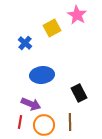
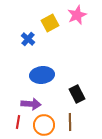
pink star: rotated 18 degrees clockwise
yellow square: moved 2 px left, 5 px up
blue cross: moved 3 px right, 4 px up
black rectangle: moved 2 px left, 1 px down
purple arrow: rotated 18 degrees counterclockwise
red line: moved 2 px left
